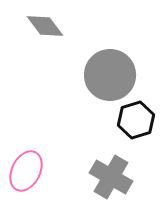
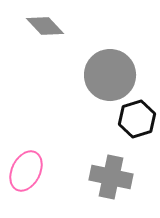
gray diamond: rotated 6 degrees counterclockwise
black hexagon: moved 1 px right, 1 px up
gray cross: rotated 18 degrees counterclockwise
